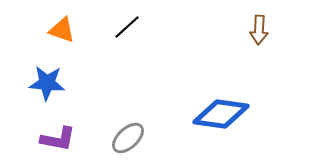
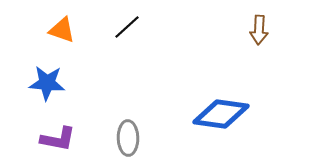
gray ellipse: rotated 48 degrees counterclockwise
